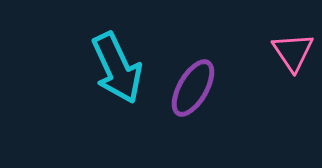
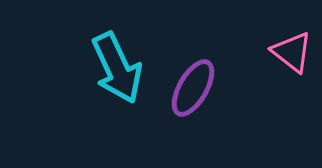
pink triangle: moved 1 px left; rotated 18 degrees counterclockwise
